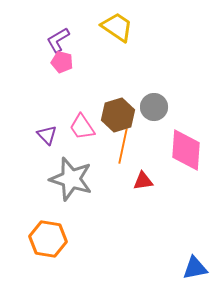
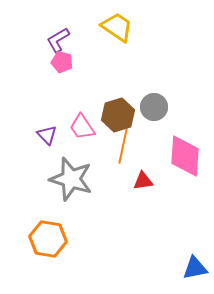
pink diamond: moved 1 px left, 6 px down
